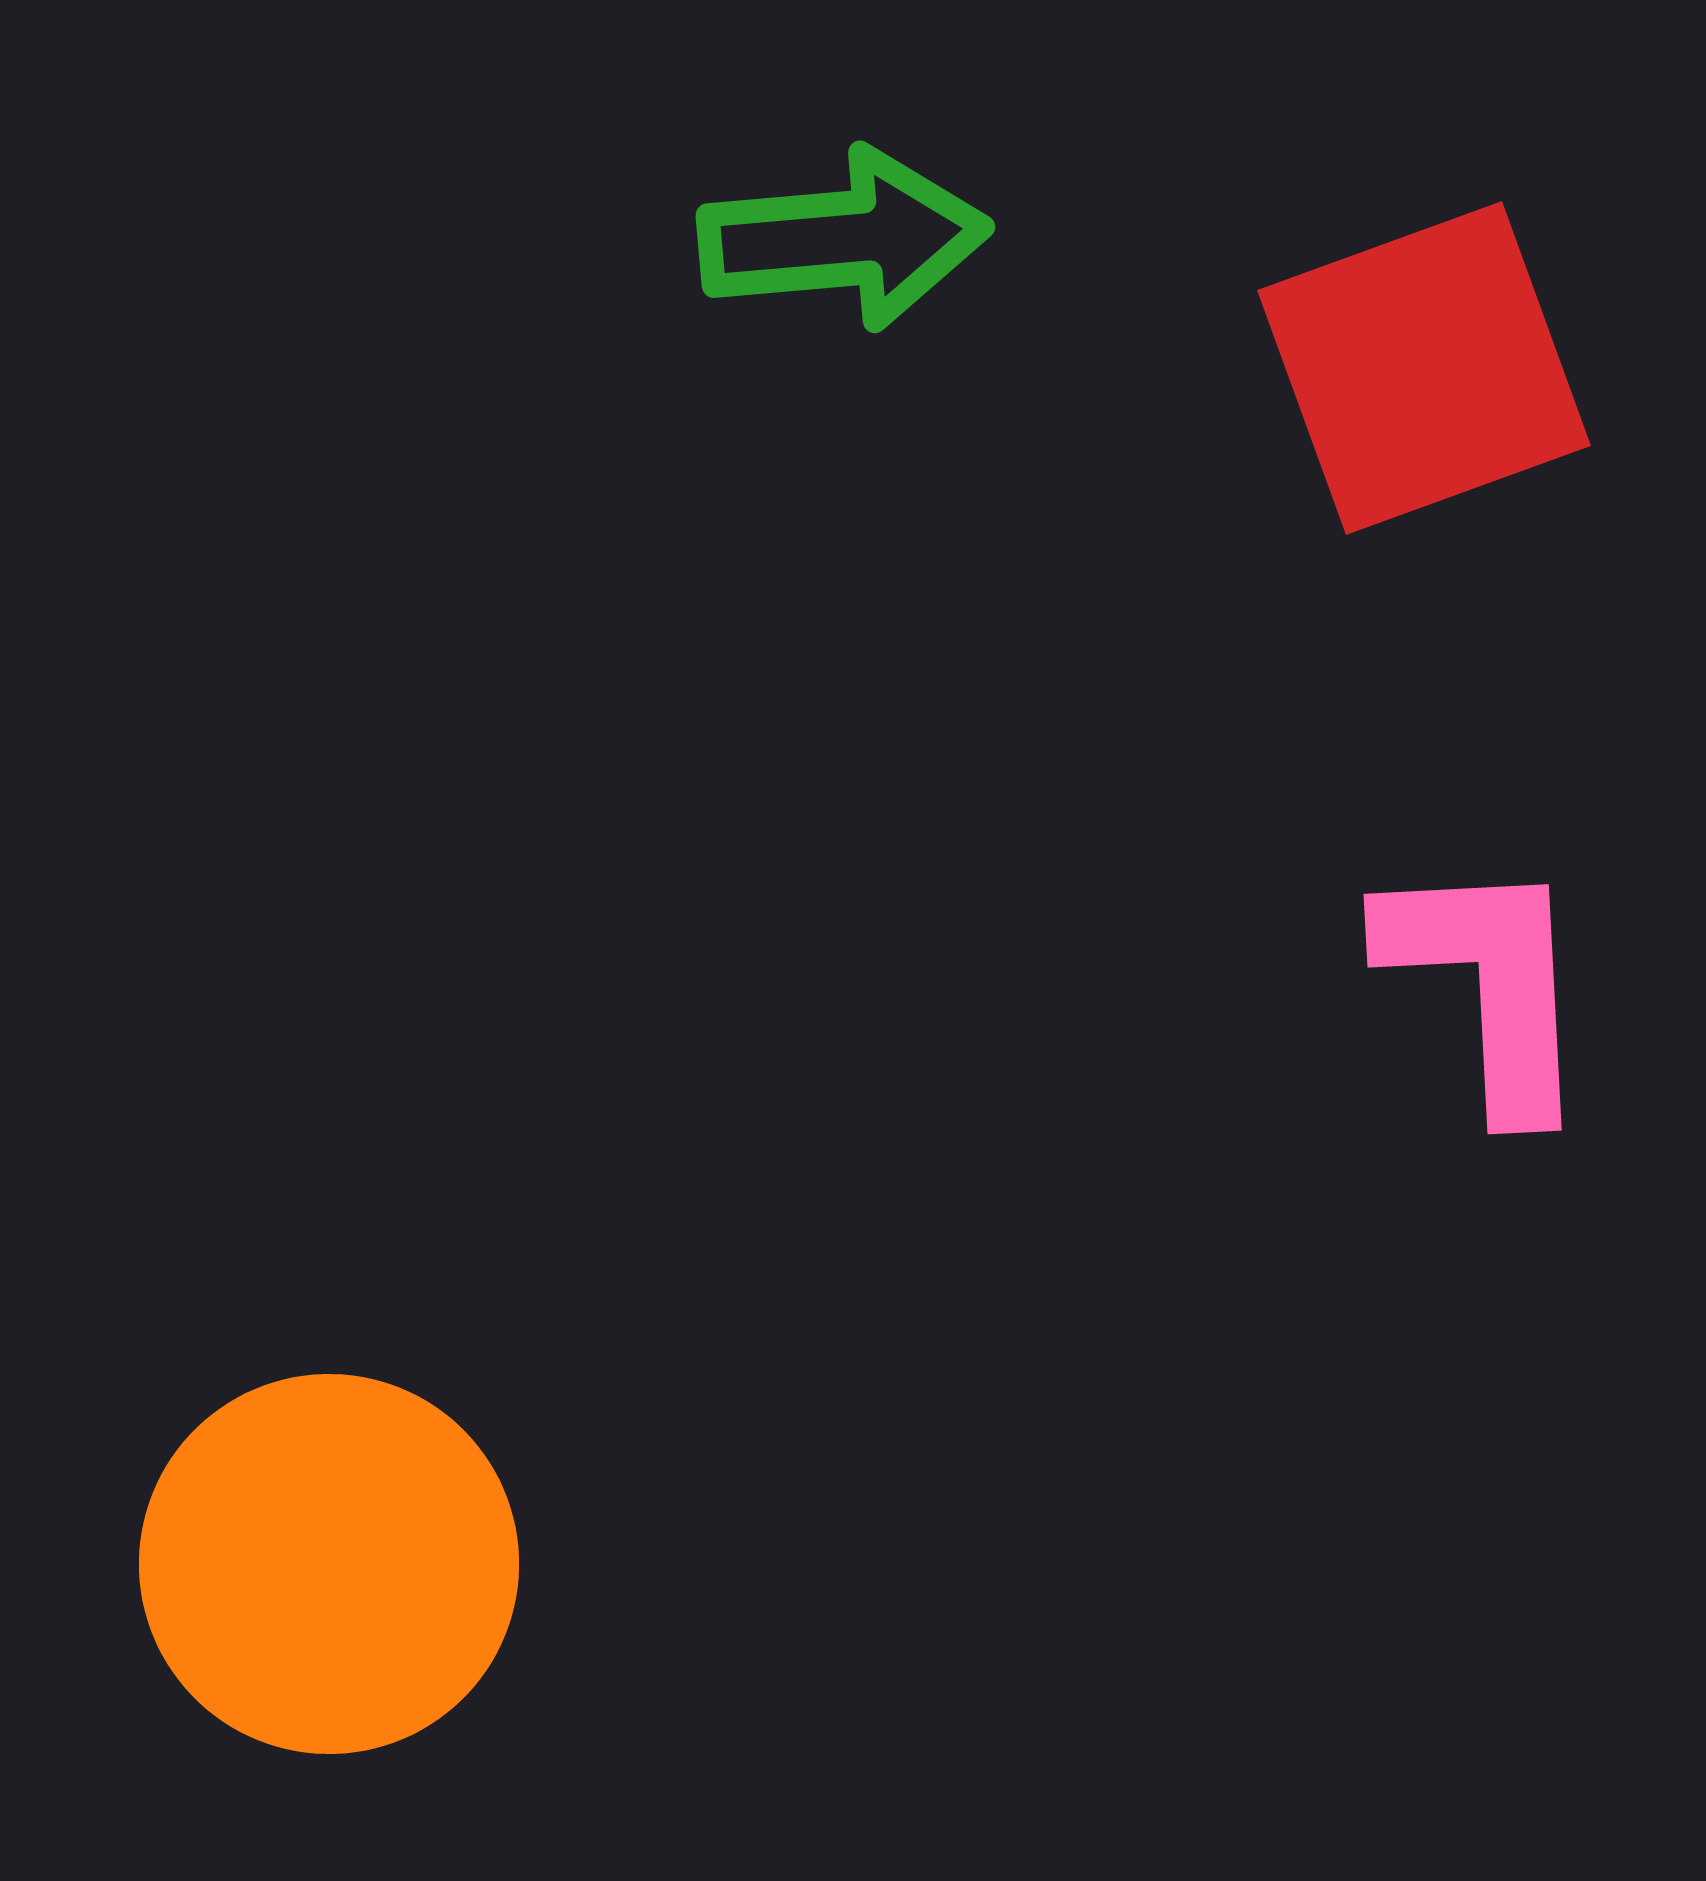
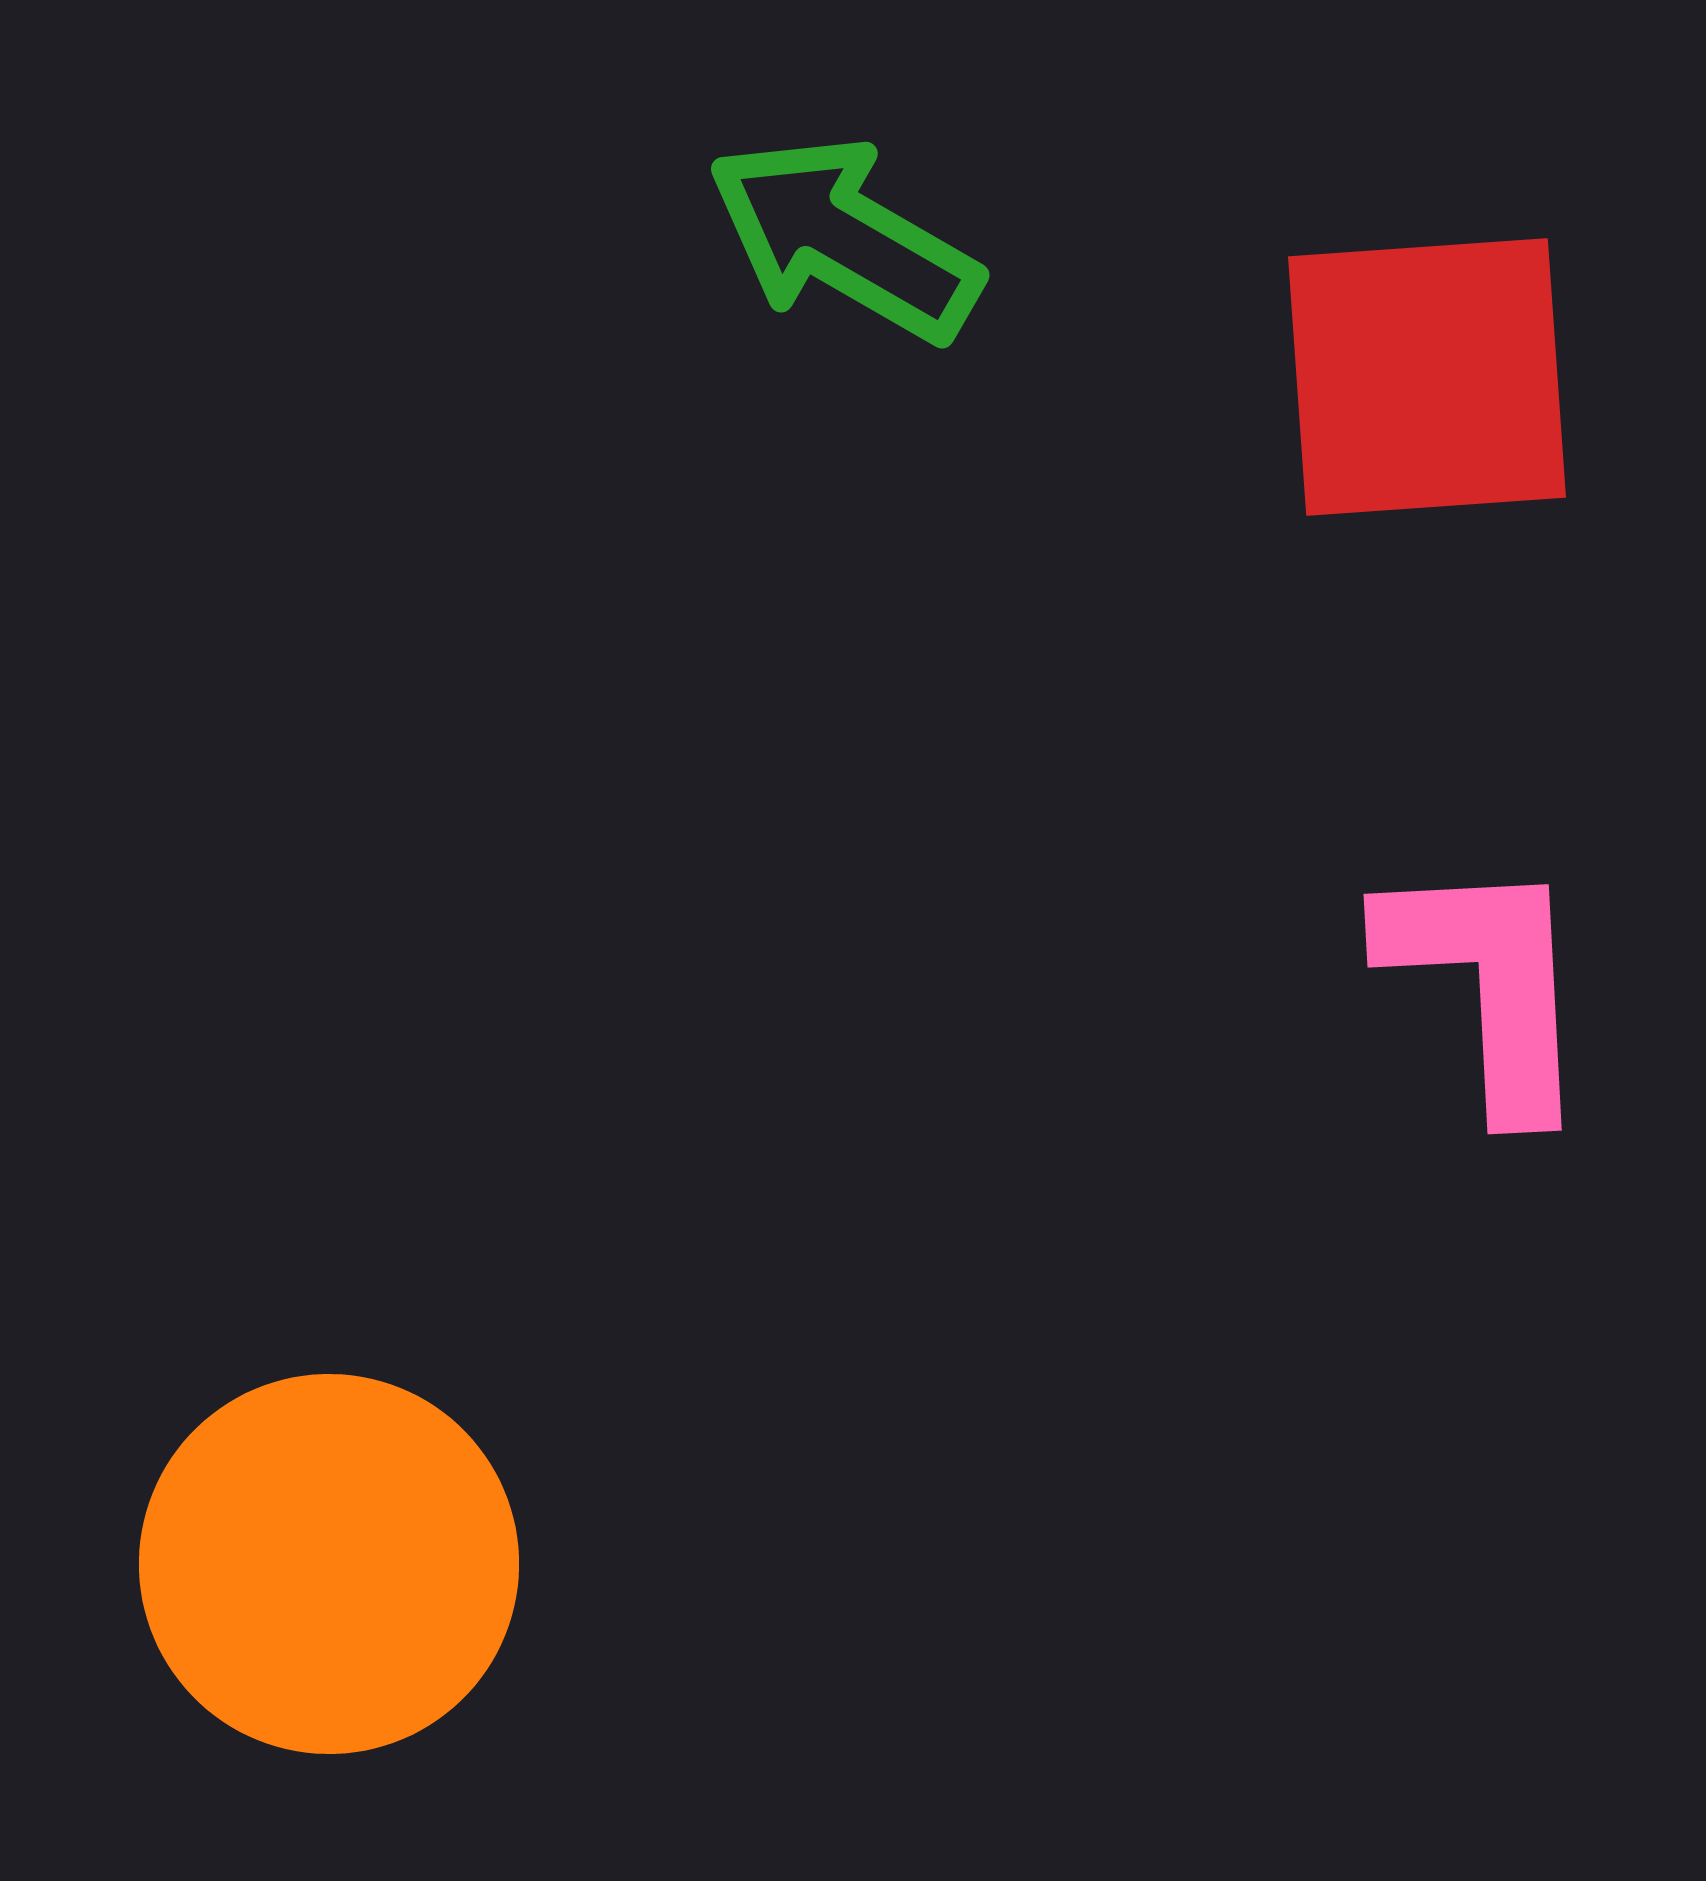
green arrow: rotated 145 degrees counterclockwise
red square: moved 3 px right, 9 px down; rotated 16 degrees clockwise
